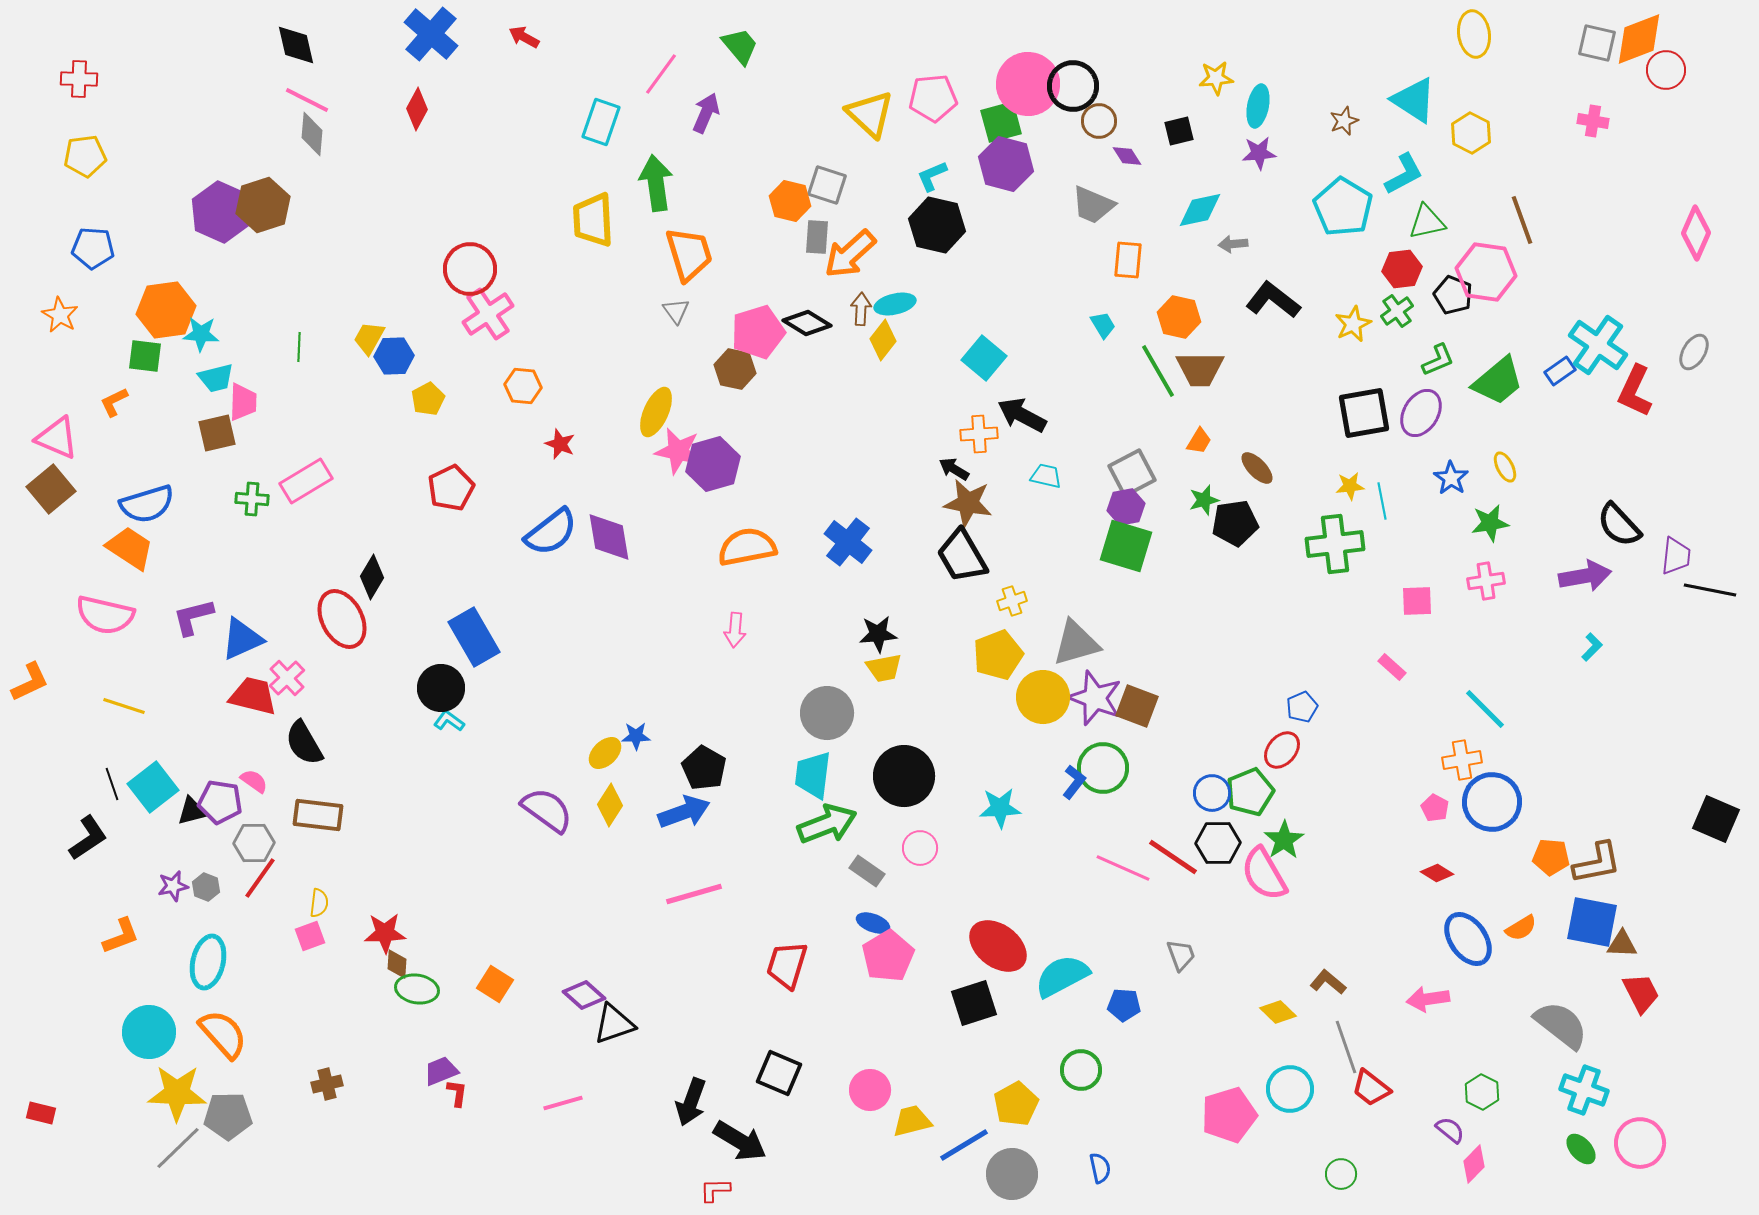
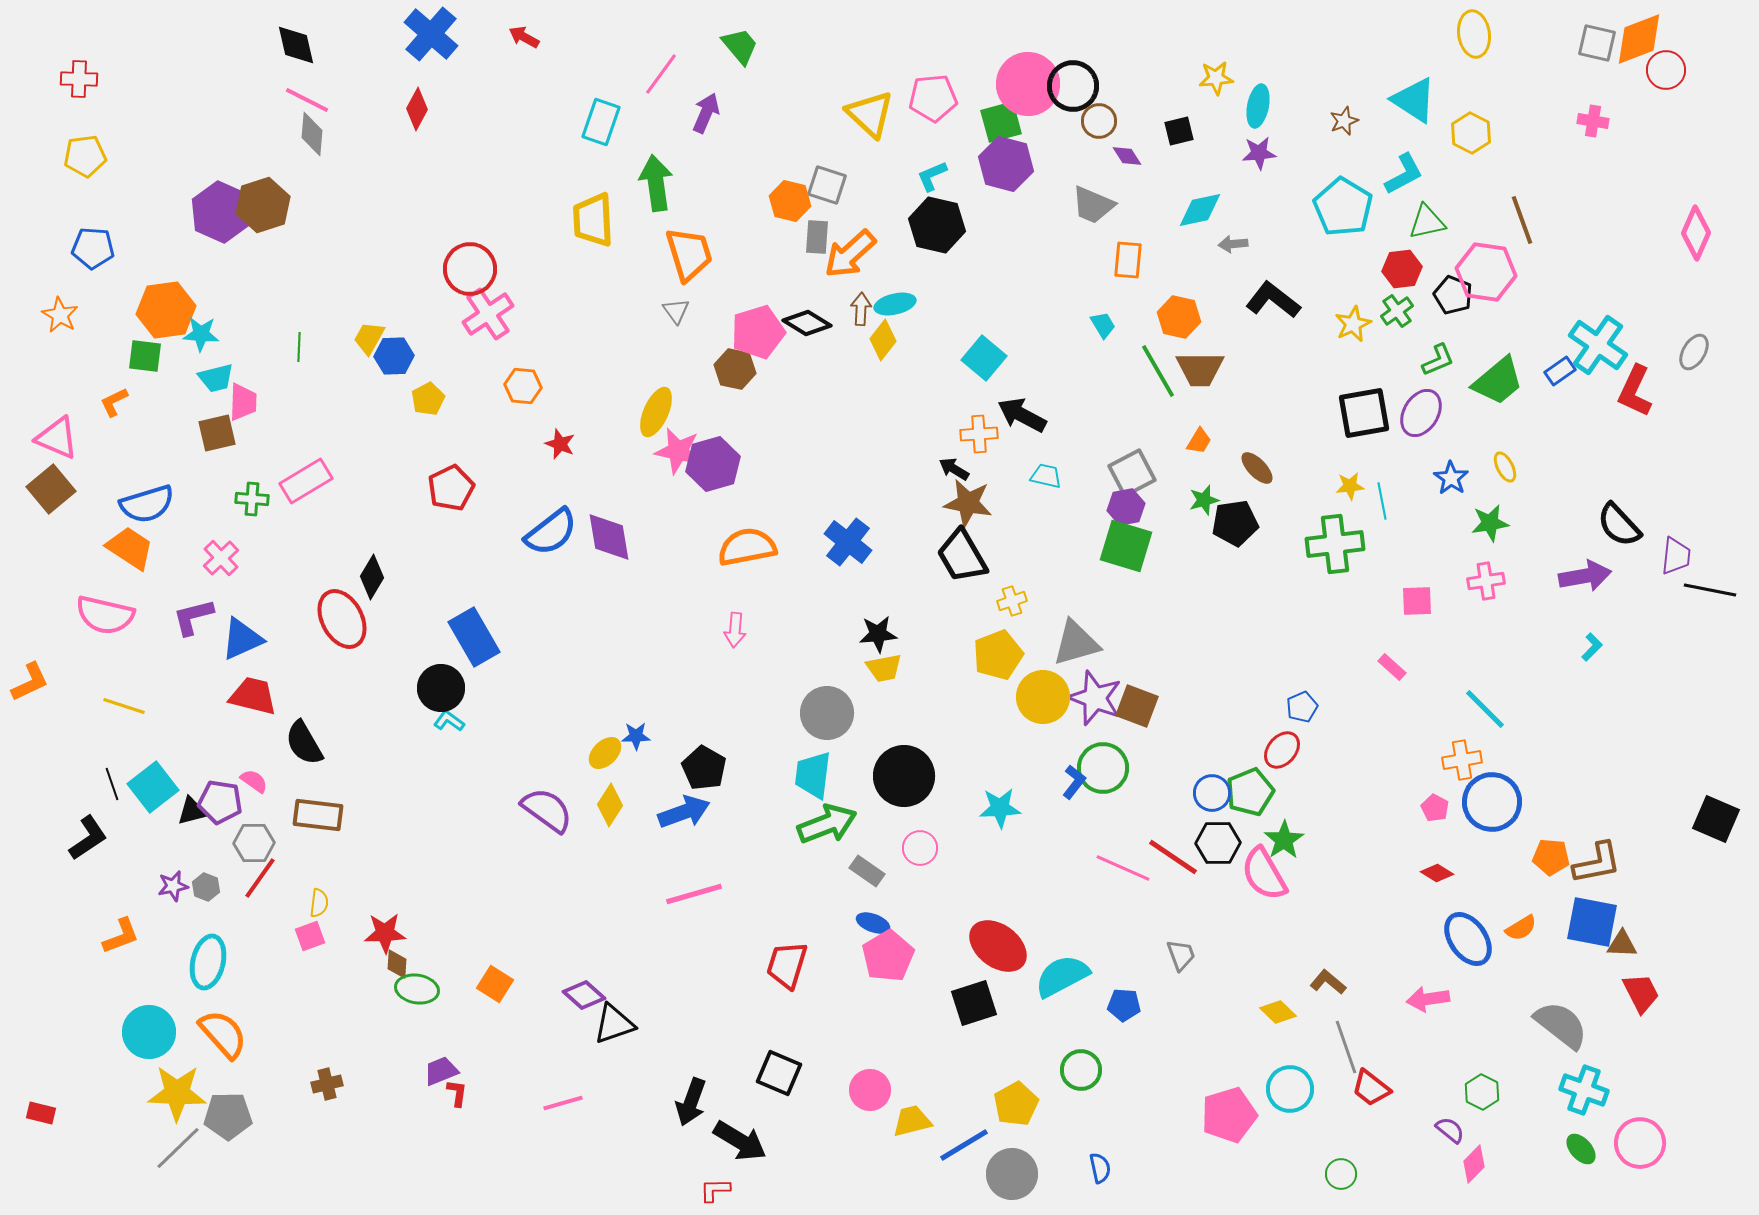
pink cross at (287, 678): moved 66 px left, 120 px up
